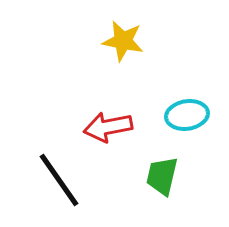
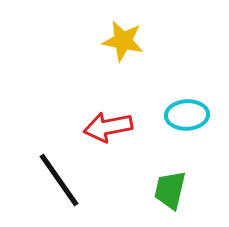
cyan ellipse: rotated 6 degrees clockwise
green trapezoid: moved 8 px right, 14 px down
